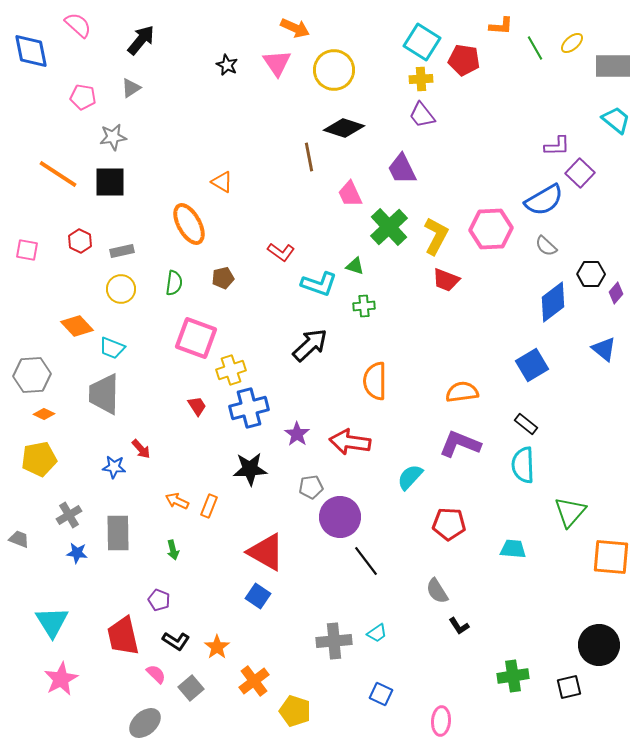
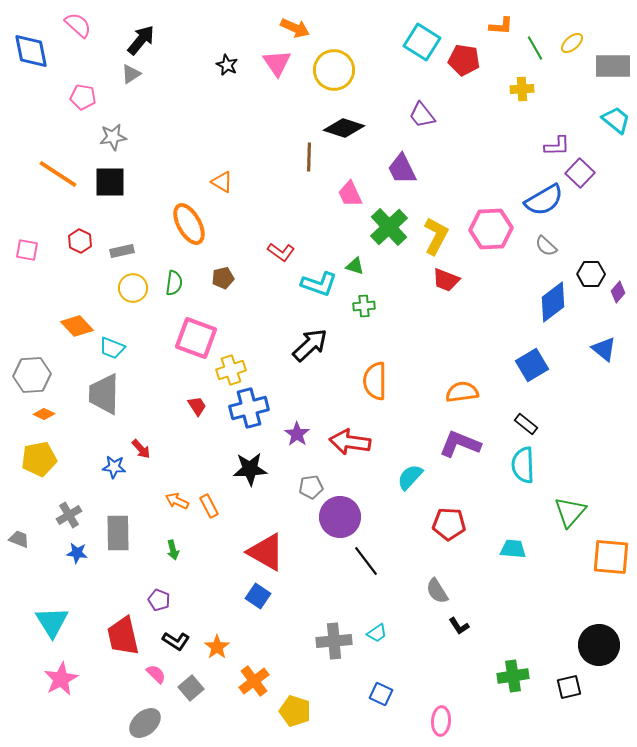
yellow cross at (421, 79): moved 101 px right, 10 px down
gray triangle at (131, 88): moved 14 px up
brown line at (309, 157): rotated 12 degrees clockwise
yellow circle at (121, 289): moved 12 px right, 1 px up
purple diamond at (616, 293): moved 2 px right, 1 px up
orange rectangle at (209, 506): rotated 50 degrees counterclockwise
